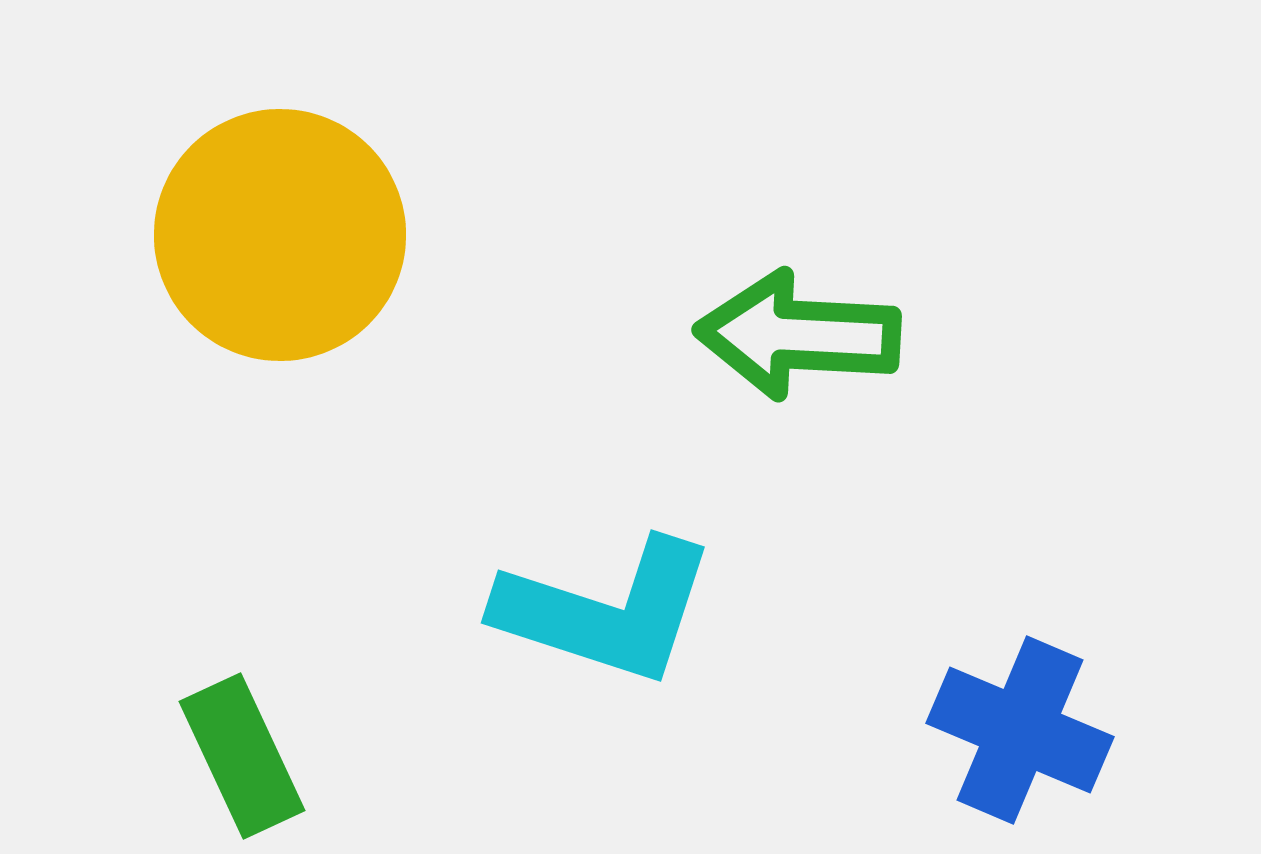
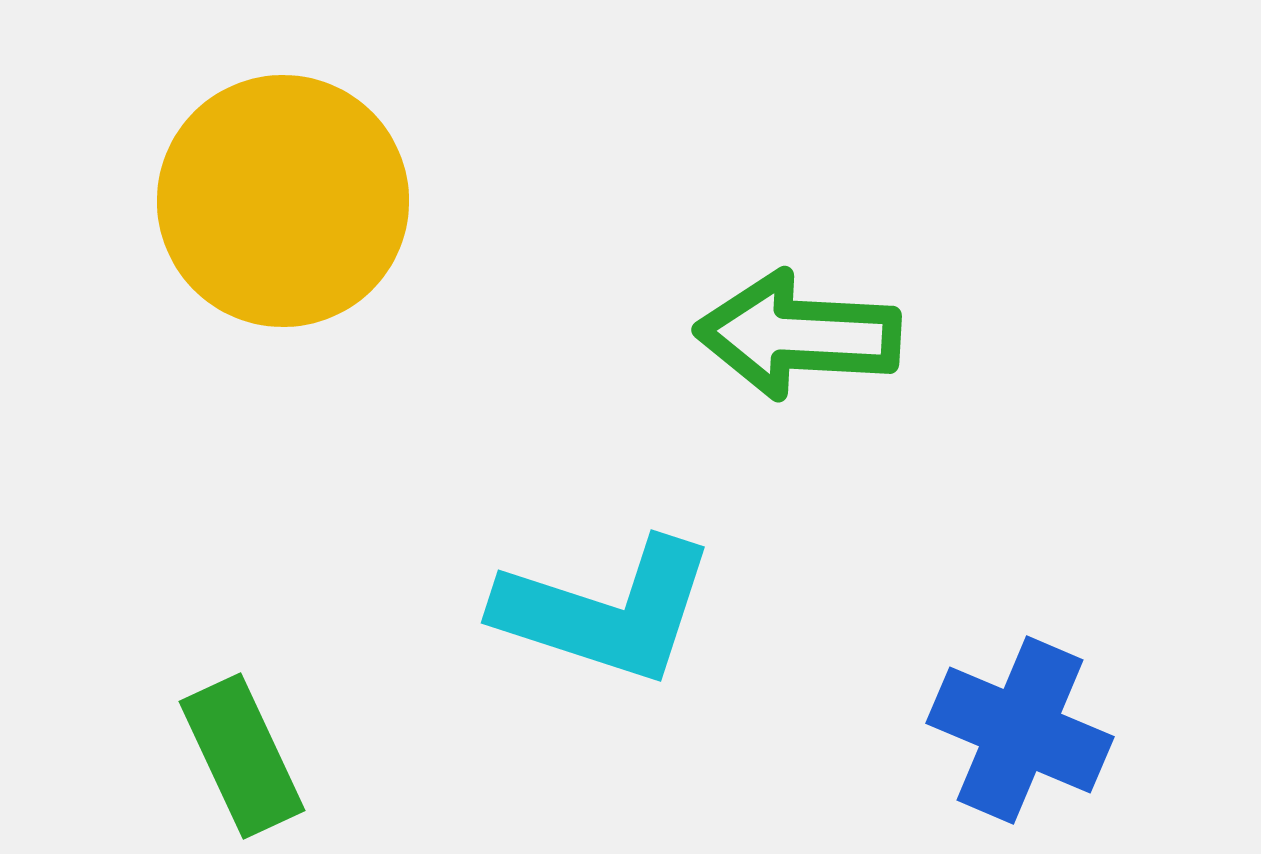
yellow circle: moved 3 px right, 34 px up
